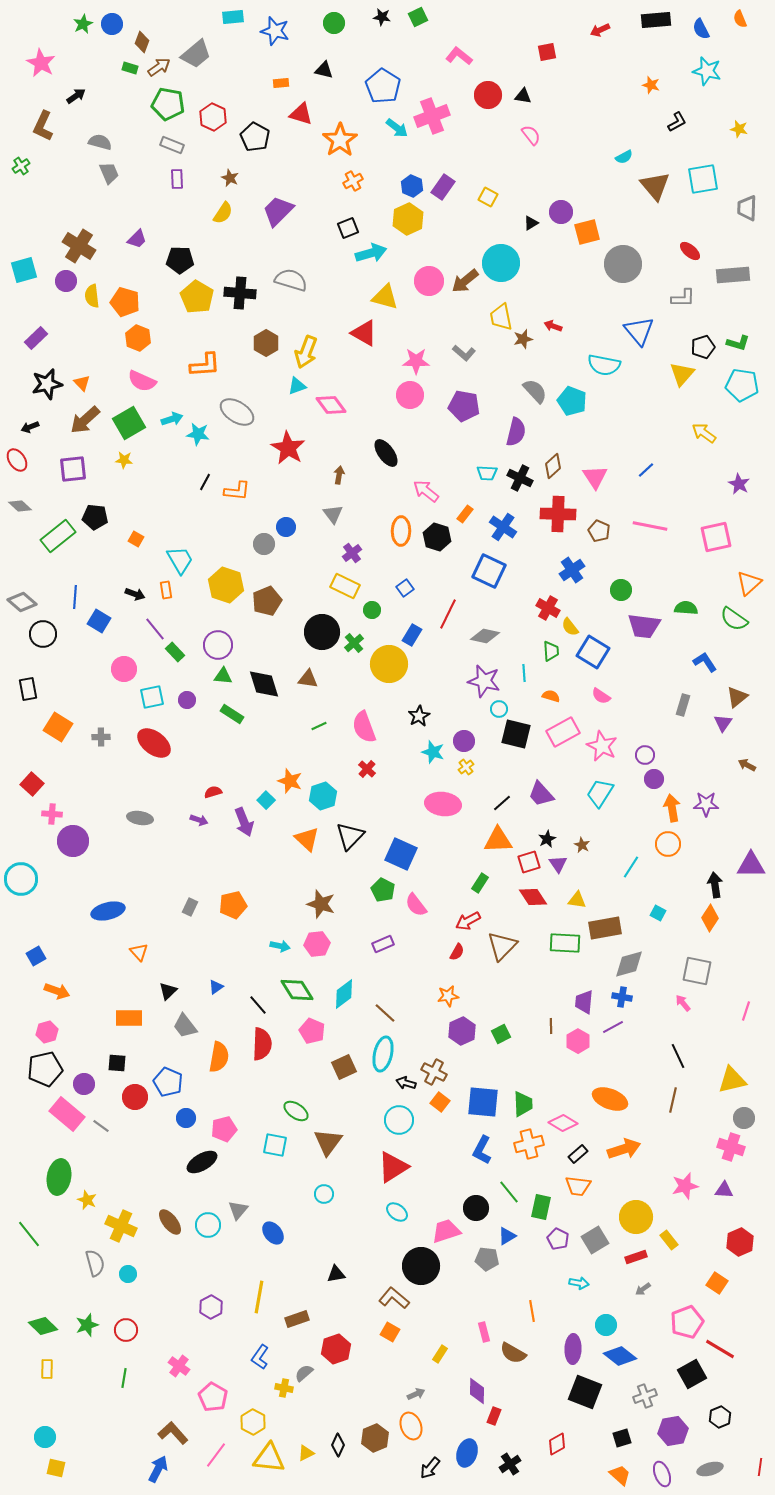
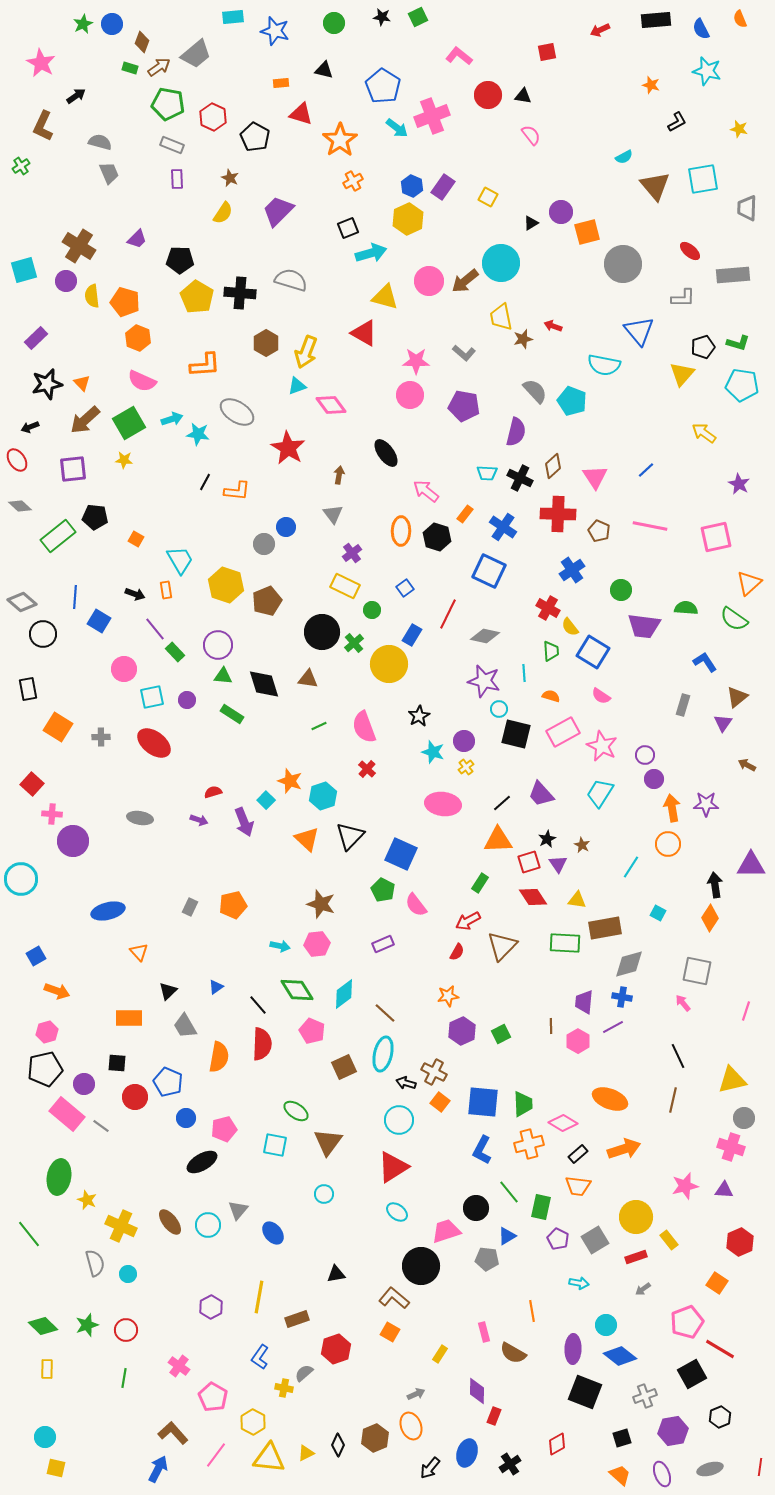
gray trapezoid at (185, 1026): rotated 8 degrees clockwise
